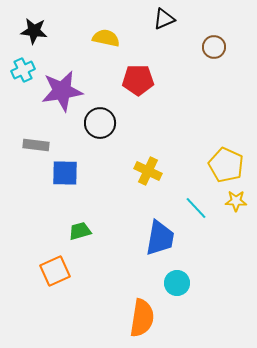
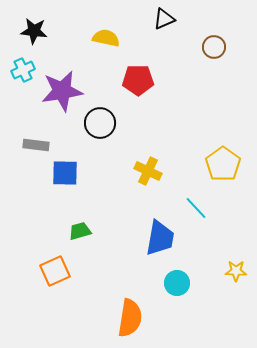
yellow pentagon: moved 3 px left, 1 px up; rotated 12 degrees clockwise
yellow star: moved 70 px down
orange semicircle: moved 12 px left
